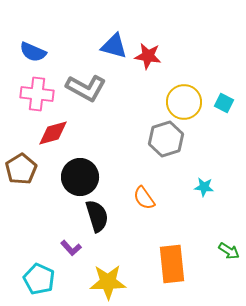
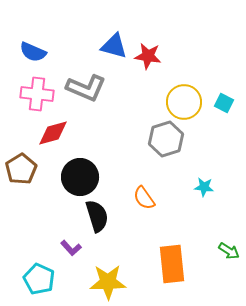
gray L-shape: rotated 6 degrees counterclockwise
